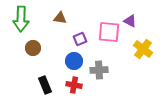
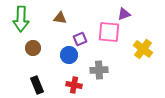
purple triangle: moved 6 px left, 7 px up; rotated 48 degrees counterclockwise
blue circle: moved 5 px left, 6 px up
black rectangle: moved 8 px left
